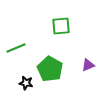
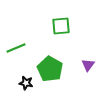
purple triangle: rotated 32 degrees counterclockwise
